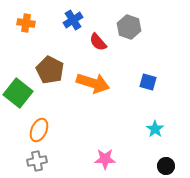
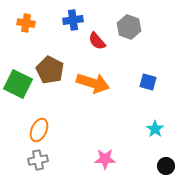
blue cross: rotated 24 degrees clockwise
red semicircle: moved 1 px left, 1 px up
green square: moved 9 px up; rotated 12 degrees counterclockwise
gray cross: moved 1 px right, 1 px up
